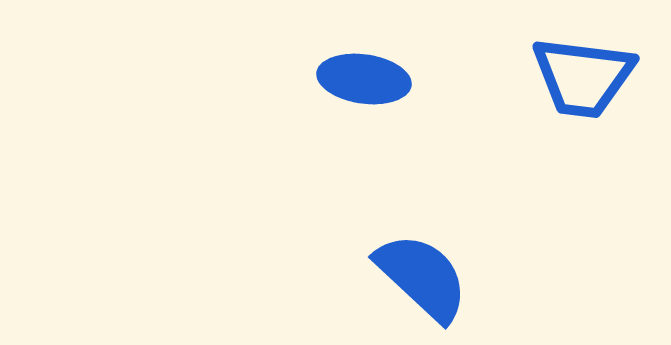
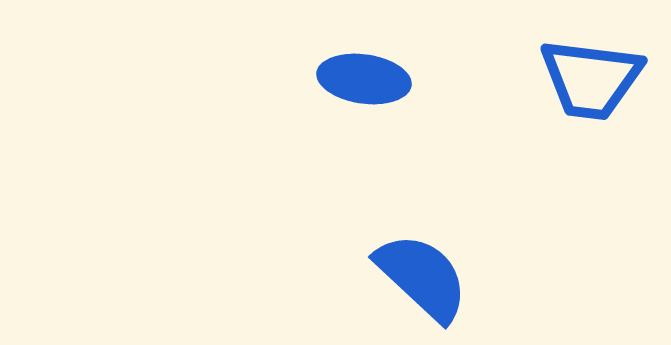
blue trapezoid: moved 8 px right, 2 px down
